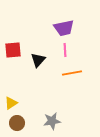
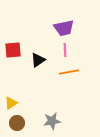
black triangle: rotated 14 degrees clockwise
orange line: moved 3 px left, 1 px up
